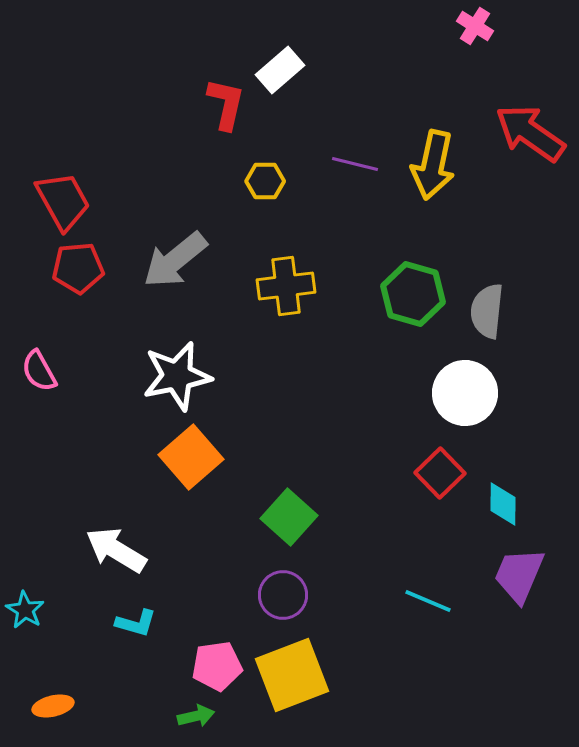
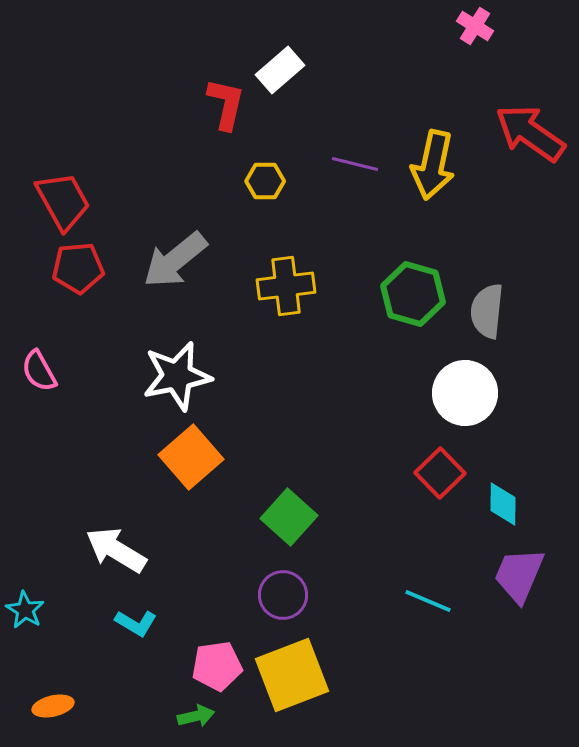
cyan L-shape: rotated 15 degrees clockwise
